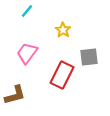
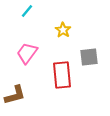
red rectangle: rotated 32 degrees counterclockwise
